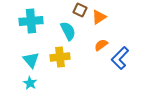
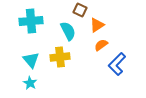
orange triangle: moved 2 px left, 8 px down
blue L-shape: moved 3 px left, 6 px down
